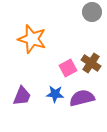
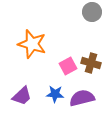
orange star: moved 5 px down
brown cross: rotated 18 degrees counterclockwise
pink square: moved 2 px up
purple trapezoid: rotated 25 degrees clockwise
